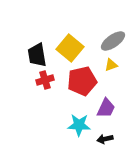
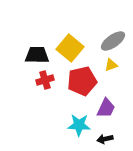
black trapezoid: rotated 100 degrees clockwise
